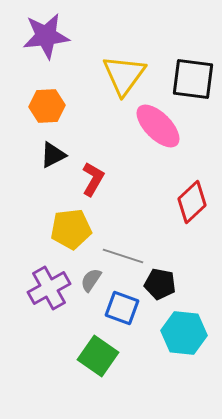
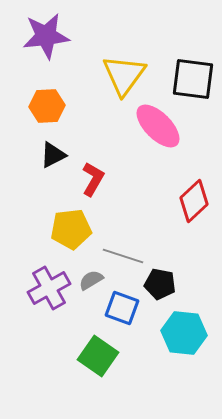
red diamond: moved 2 px right, 1 px up
gray semicircle: rotated 25 degrees clockwise
